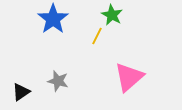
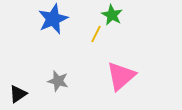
blue star: rotated 12 degrees clockwise
yellow line: moved 1 px left, 2 px up
pink triangle: moved 8 px left, 1 px up
black triangle: moved 3 px left, 2 px down
